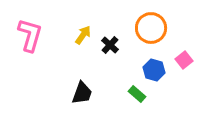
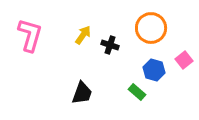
black cross: rotated 24 degrees counterclockwise
green rectangle: moved 2 px up
